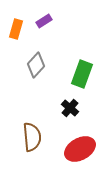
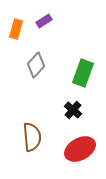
green rectangle: moved 1 px right, 1 px up
black cross: moved 3 px right, 2 px down
